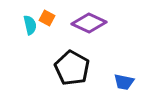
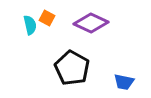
purple diamond: moved 2 px right
